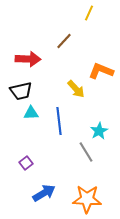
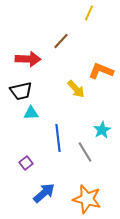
brown line: moved 3 px left
blue line: moved 1 px left, 17 px down
cyan star: moved 3 px right, 1 px up
gray line: moved 1 px left
blue arrow: rotated 10 degrees counterclockwise
orange star: rotated 12 degrees clockwise
